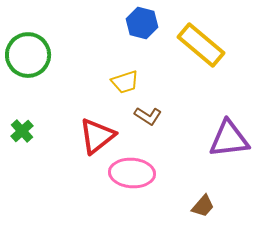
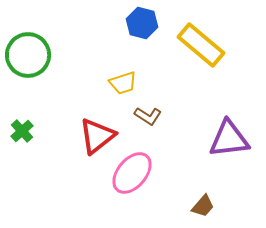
yellow trapezoid: moved 2 px left, 1 px down
pink ellipse: rotated 54 degrees counterclockwise
